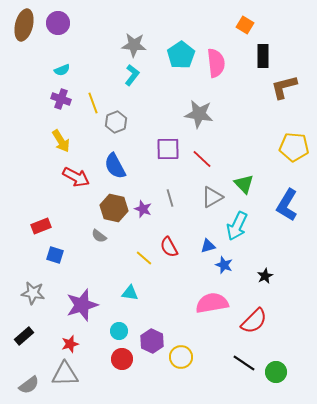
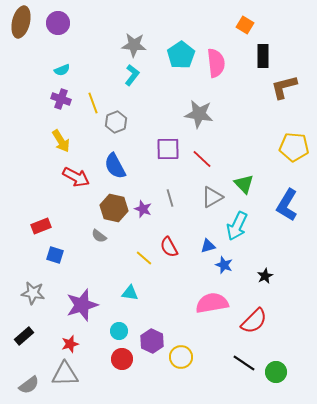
brown ellipse at (24, 25): moved 3 px left, 3 px up
